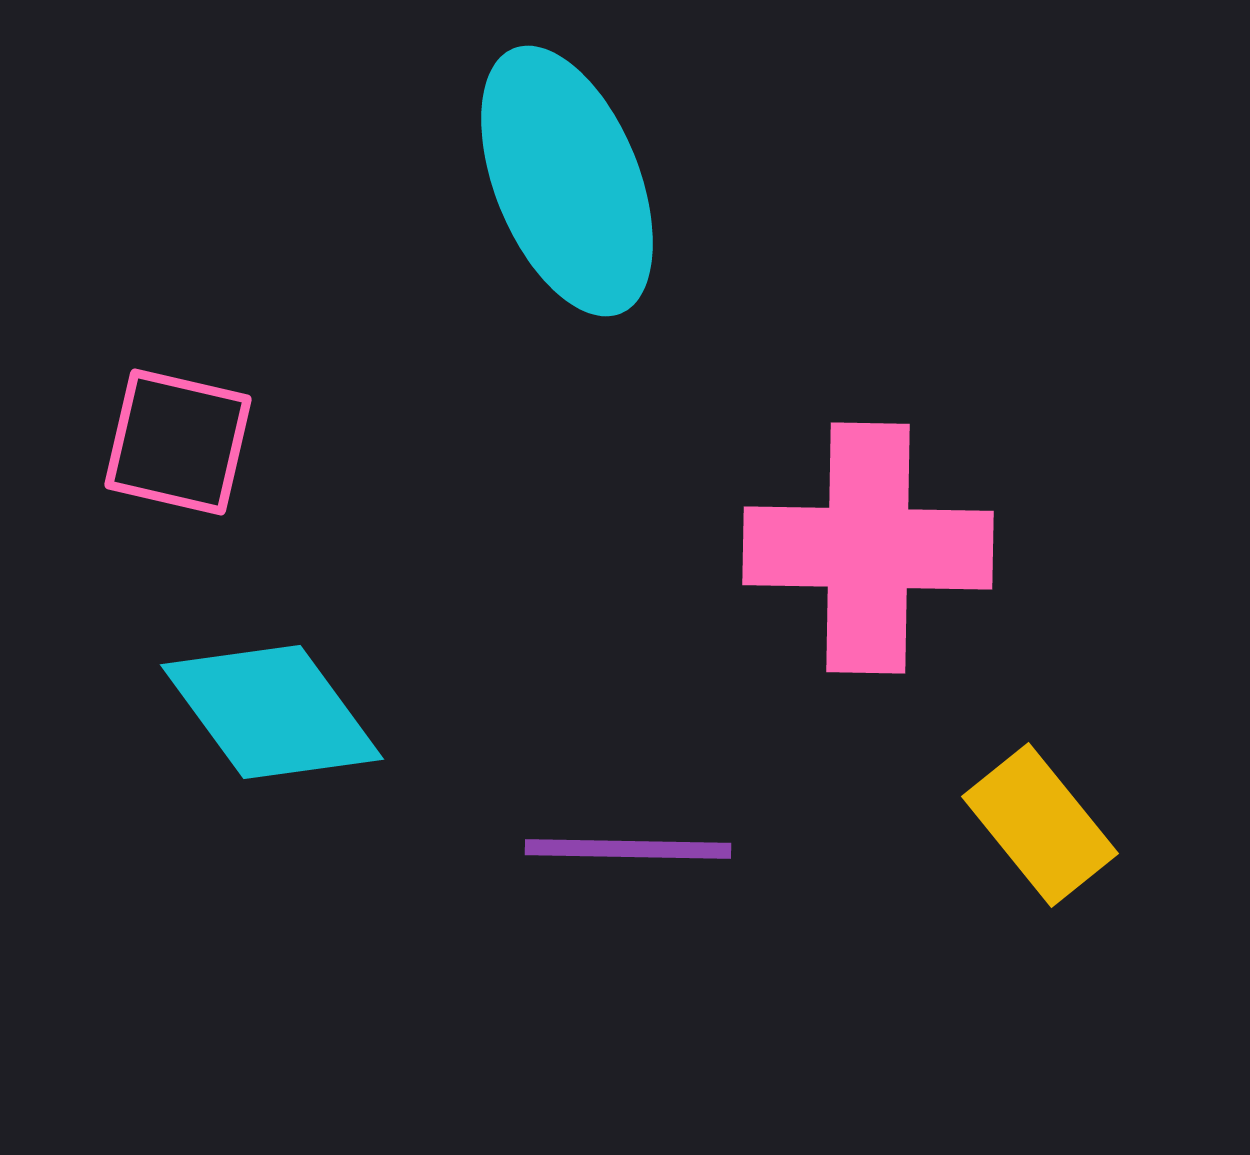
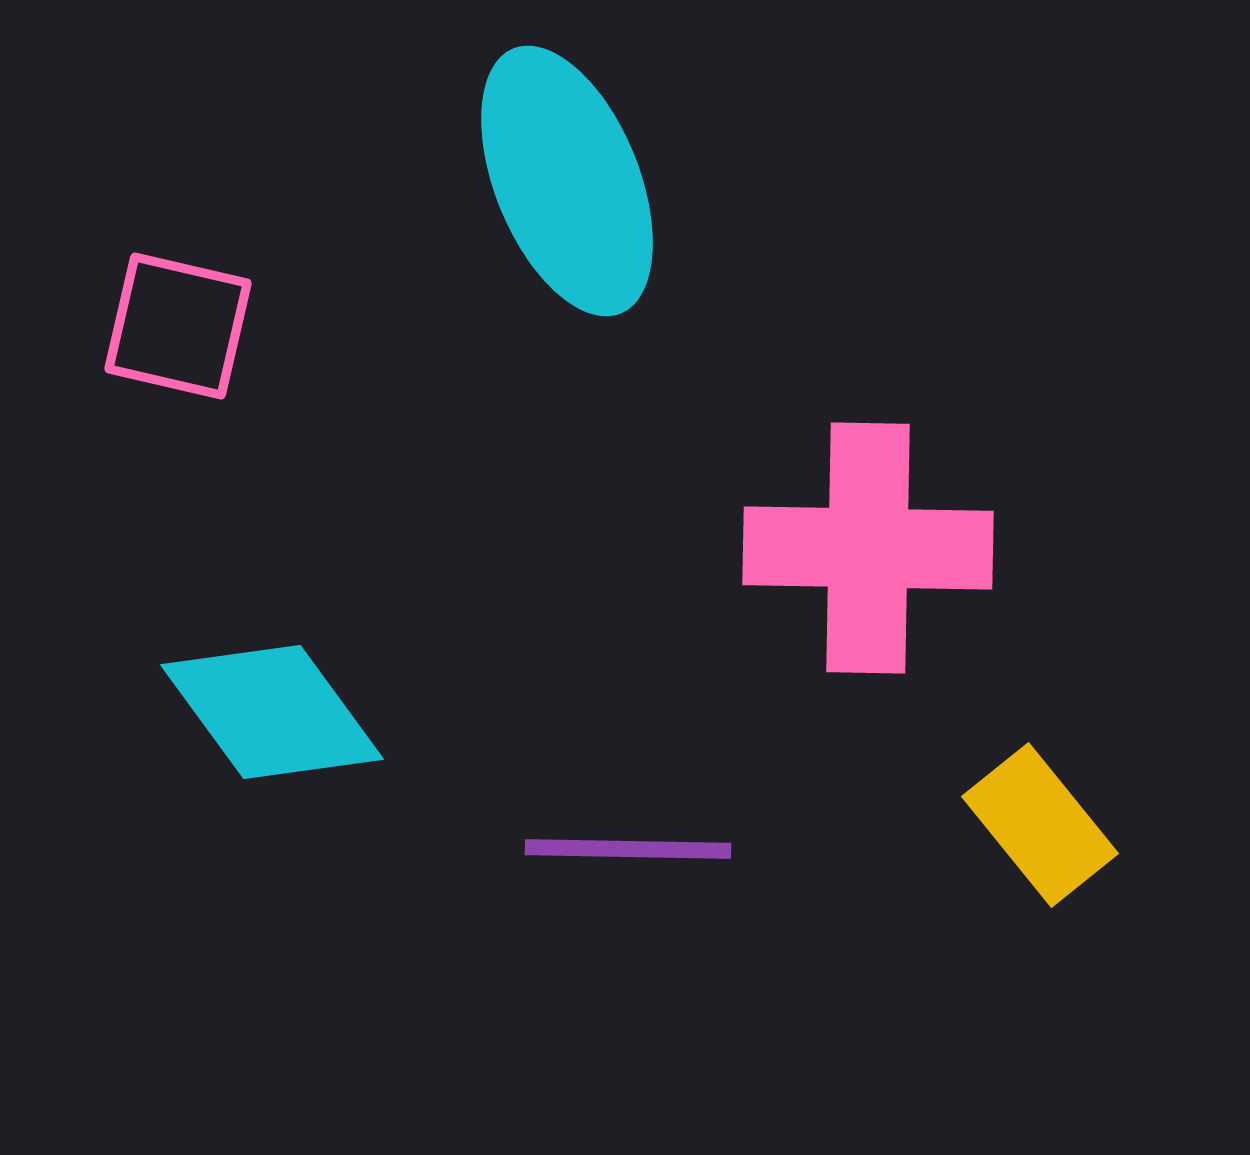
pink square: moved 116 px up
